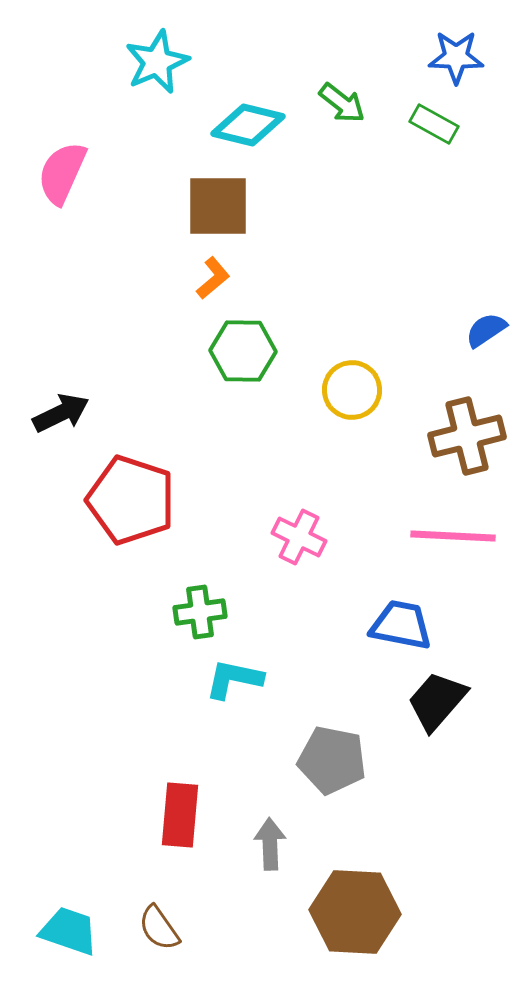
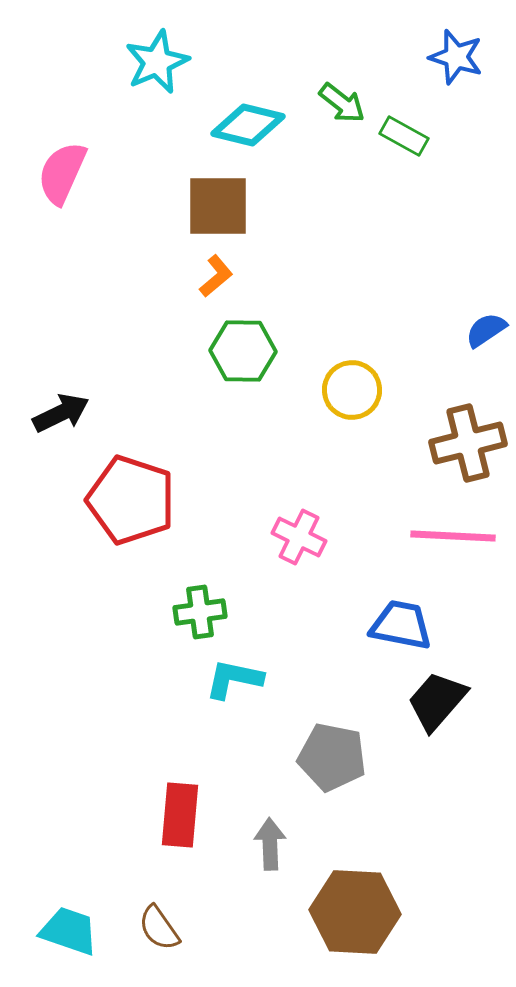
blue star: rotated 16 degrees clockwise
green rectangle: moved 30 px left, 12 px down
orange L-shape: moved 3 px right, 2 px up
brown cross: moved 1 px right, 7 px down
gray pentagon: moved 3 px up
